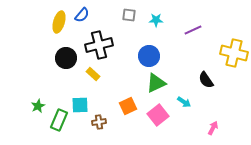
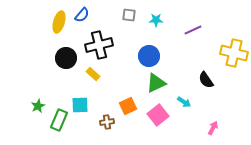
brown cross: moved 8 px right
